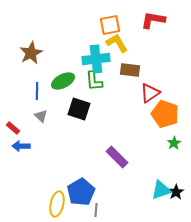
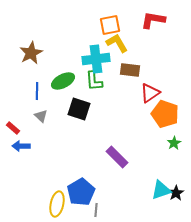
black star: moved 1 px down
